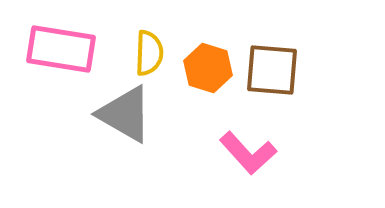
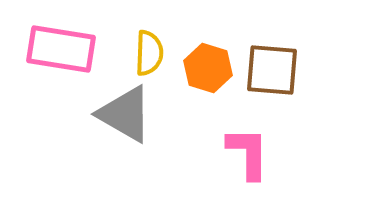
pink L-shape: rotated 138 degrees counterclockwise
